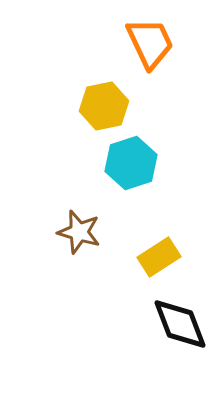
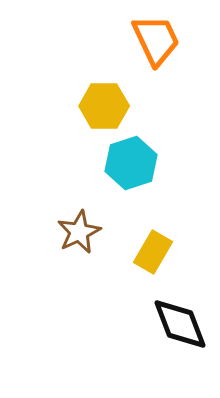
orange trapezoid: moved 6 px right, 3 px up
yellow hexagon: rotated 12 degrees clockwise
brown star: rotated 30 degrees clockwise
yellow rectangle: moved 6 px left, 5 px up; rotated 27 degrees counterclockwise
